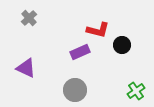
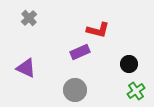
black circle: moved 7 px right, 19 px down
